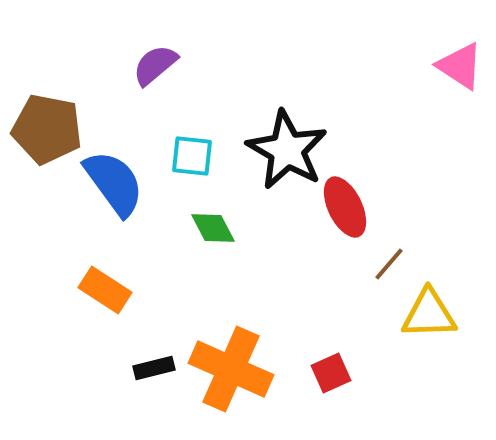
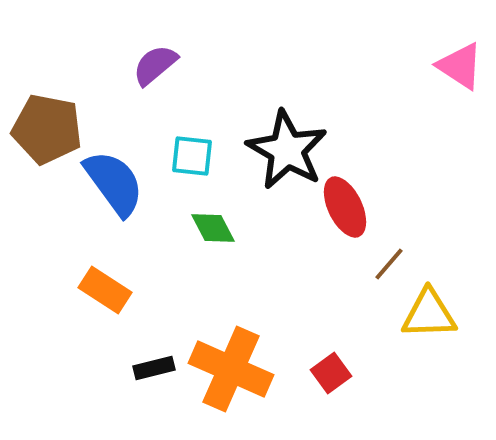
red square: rotated 12 degrees counterclockwise
